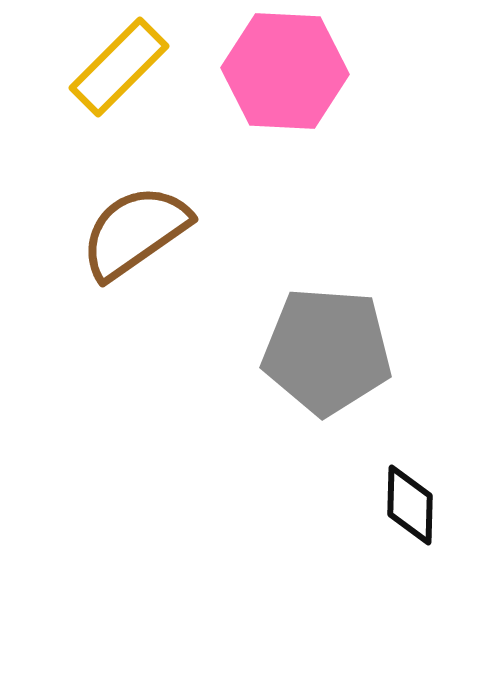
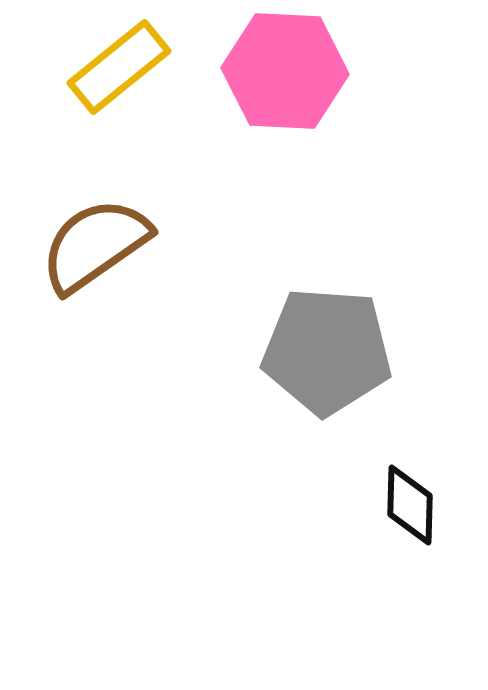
yellow rectangle: rotated 6 degrees clockwise
brown semicircle: moved 40 px left, 13 px down
